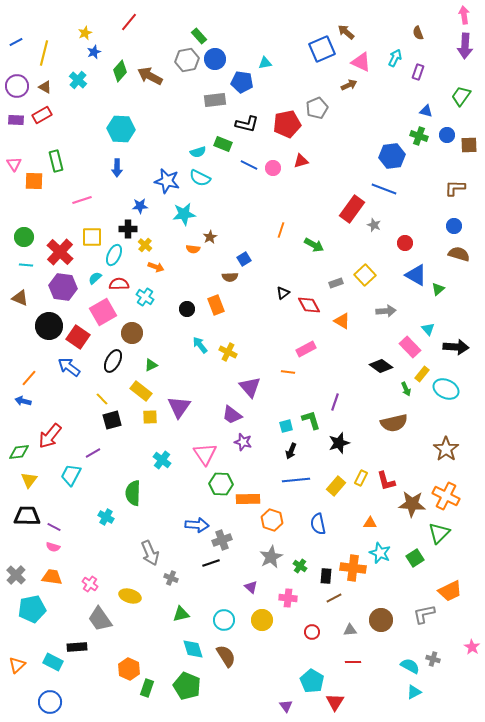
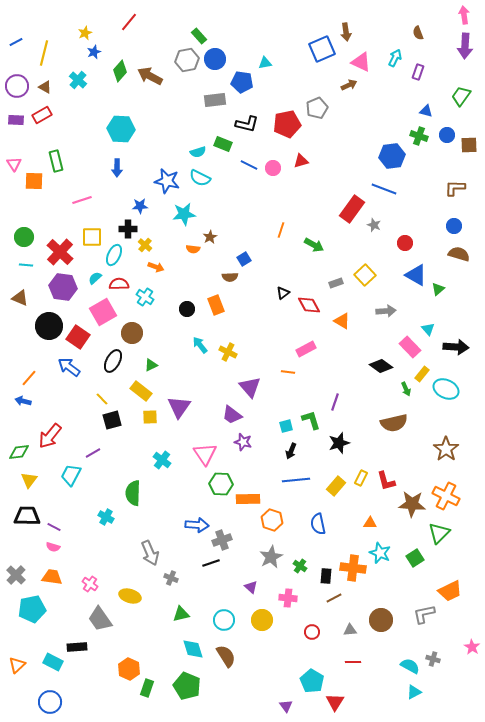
brown arrow at (346, 32): rotated 138 degrees counterclockwise
